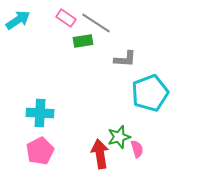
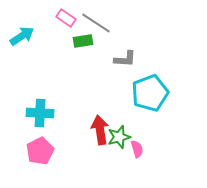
cyan arrow: moved 4 px right, 16 px down
red arrow: moved 24 px up
